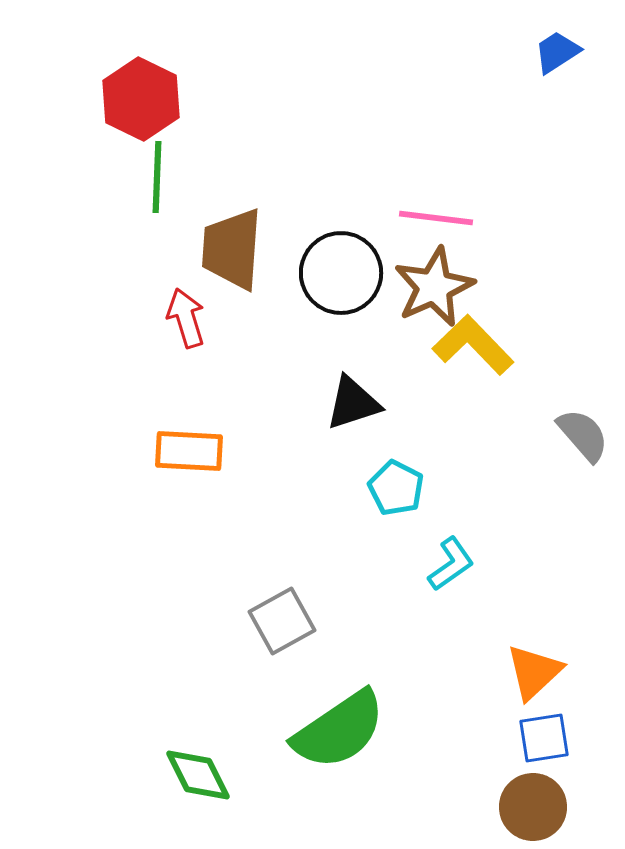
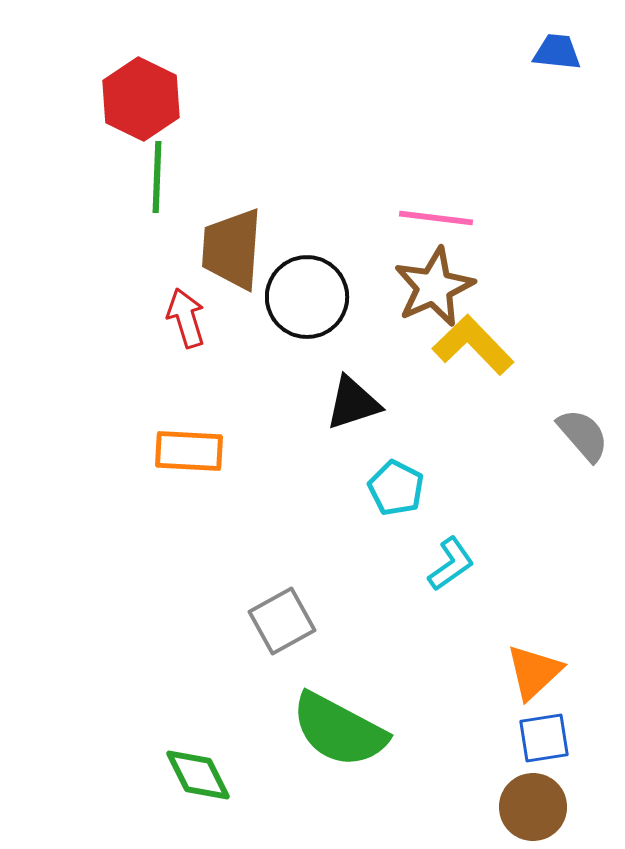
blue trapezoid: rotated 39 degrees clockwise
black circle: moved 34 px left, 24 px down
green semicircle: rotated 62 degrees clockwise
